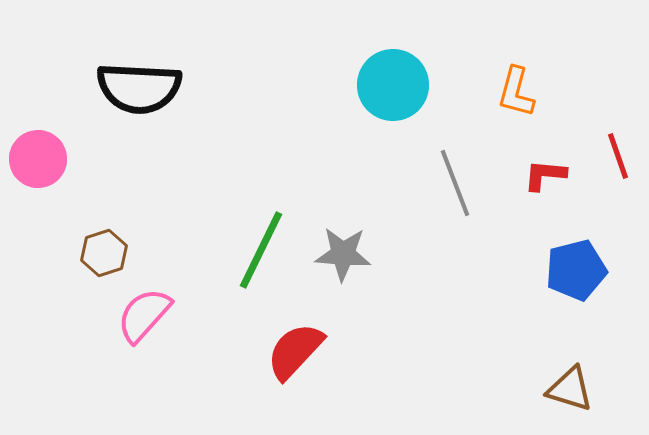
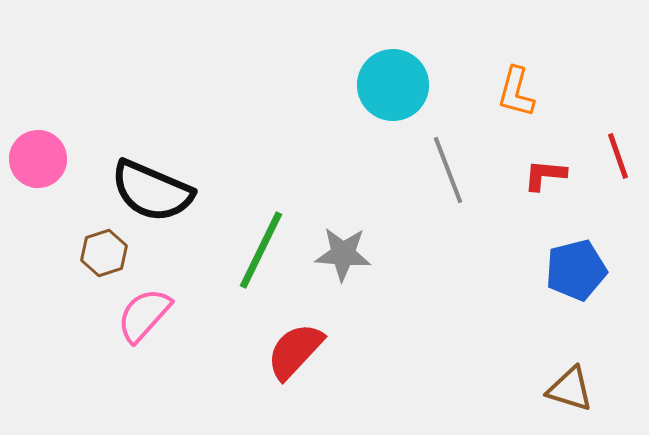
black semicircle: moved 13 px right, 103 px down; rotated 20 degrees clockwise
gray line: moved 7 px left, 13 px up
